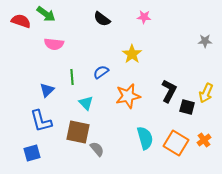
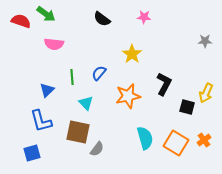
blue semicircle: moved 2 px left, 1 px down; rotated 14 degrees counterclockwise
black L-shape: moved 5 px left, 7 px up
gray semicircle: rotated 77 degrees clockwise
